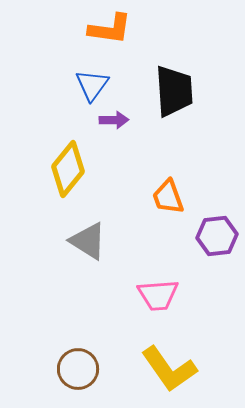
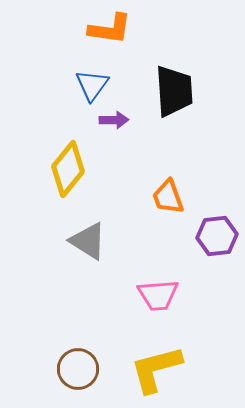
yellow L-shape: moved 13 px left; rotated 110 degrees clockwise
